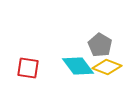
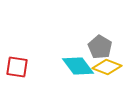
gray pentagon: moved 2 px down
red square: moved 11 px left, 1 px up
